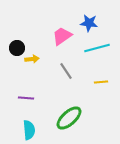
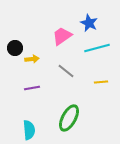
blue star: rotated 18 degrees clockwise
black circle: moved 2 px left
gray line: rotated 18 degrees counterclockwise
purple line: moved 6 px right, 10 px up; rotated 14 degrees counterclockwise
green ellipse: rotated 20 degrees counterclockwise
